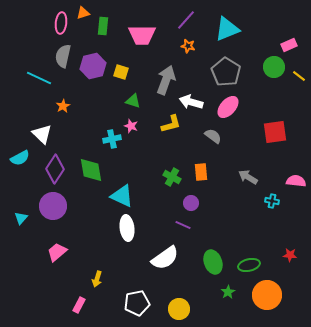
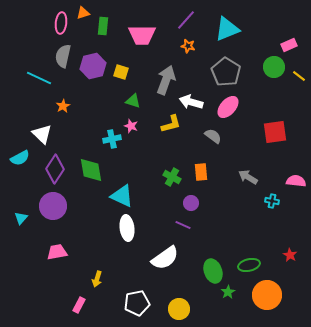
pink trapezoid at (57, 252): rotated 30 degrees clockwise
red star at (290, 255): rotated 24 degrees clockwise
green ellipse at (213, 262): moved 9 px down
